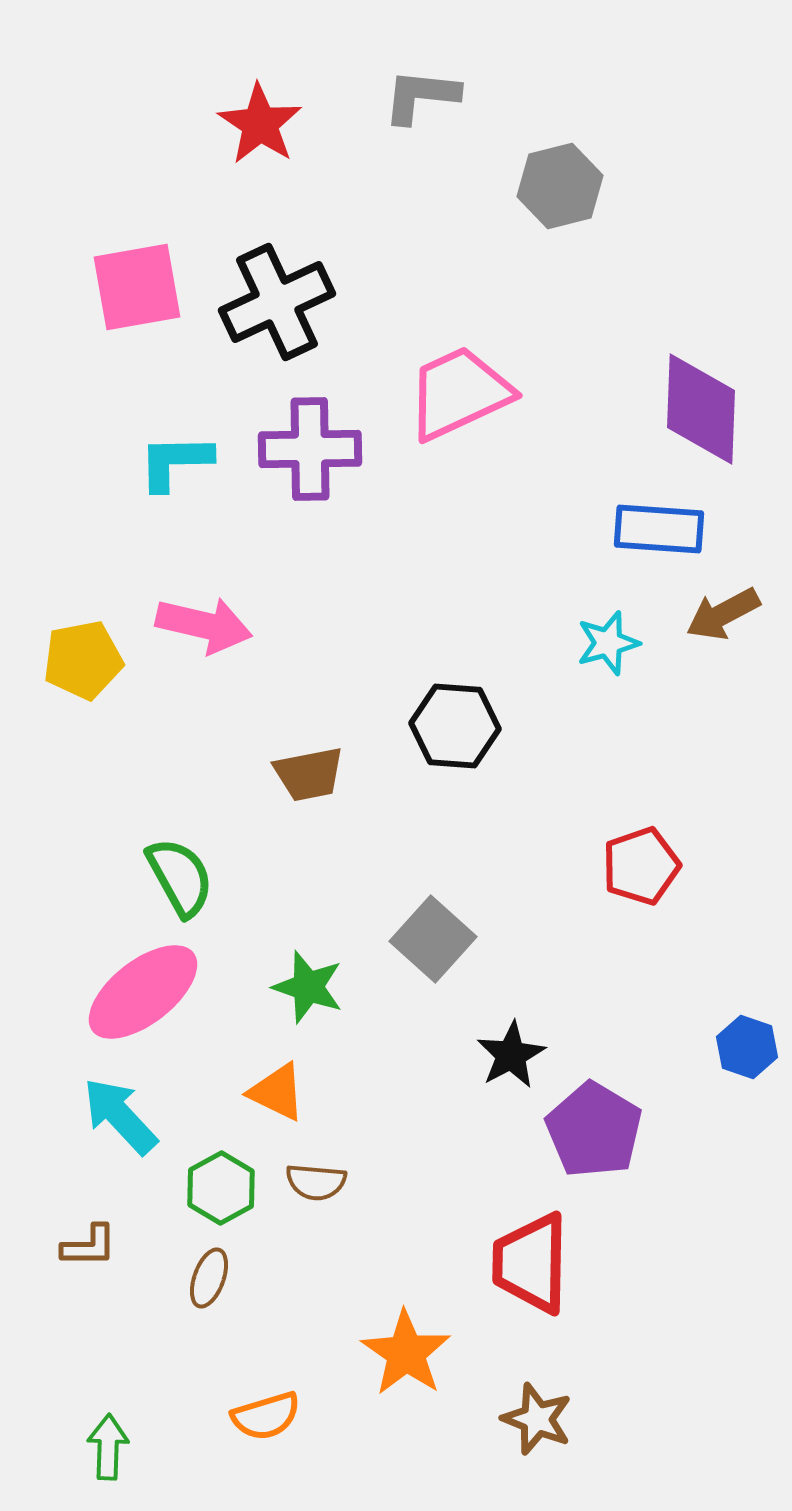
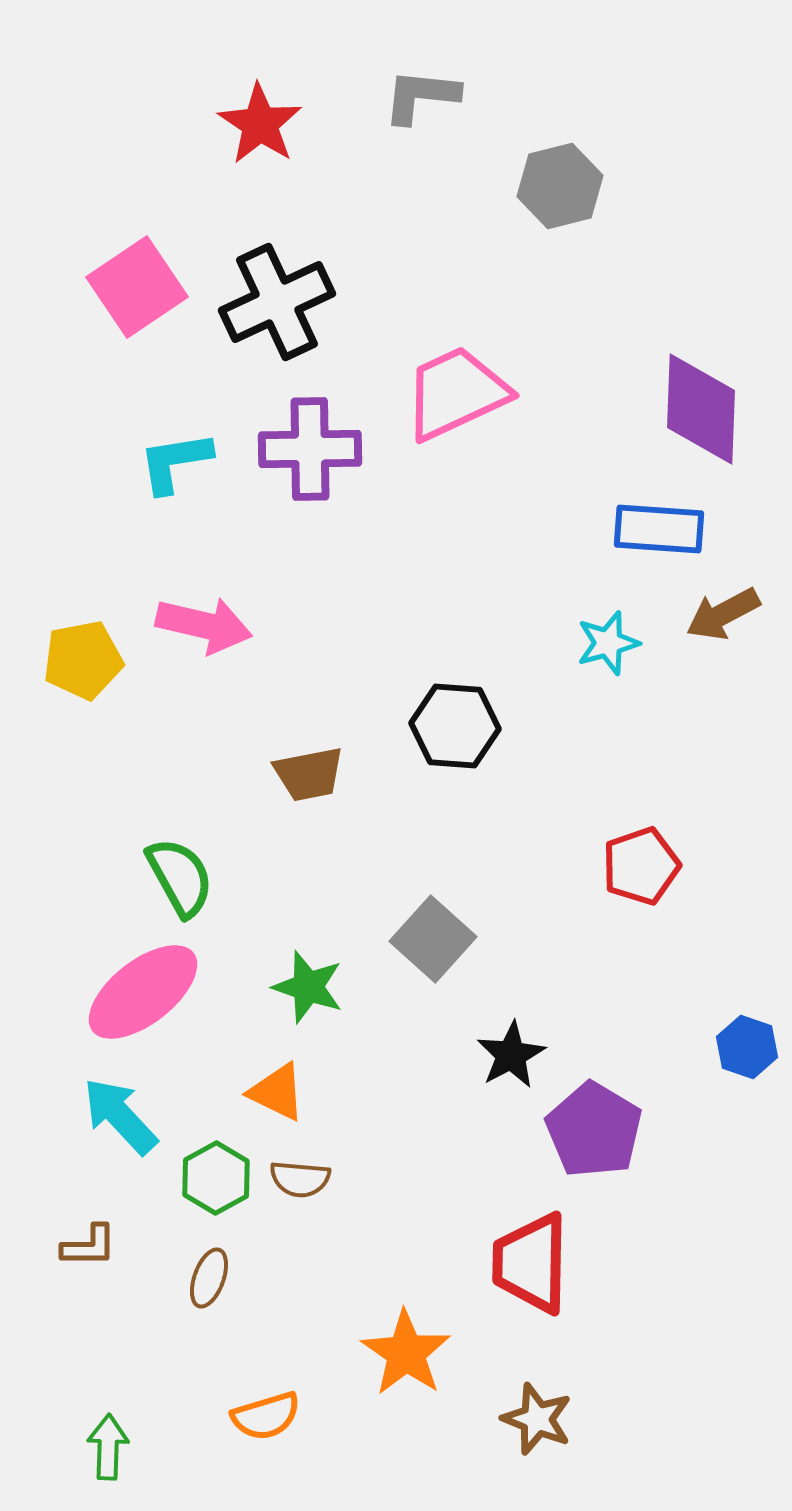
pink square: rotated 24 degrees counterclockwise
pink trapezoid: moved 3 px left
cyan L-shape: rotated 8 degrees counterclockwise
brown semicircle: moved 16 px left, 3 px up
green hexagon: moved 5 px left, 10 px up
